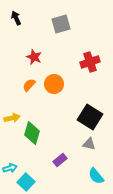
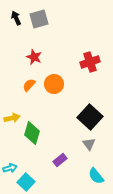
gray square: moved 22 px left, 5 px up
black square: rotated 10 degrees clockwise
gray triangle: rotated 40 degrees clockwise
